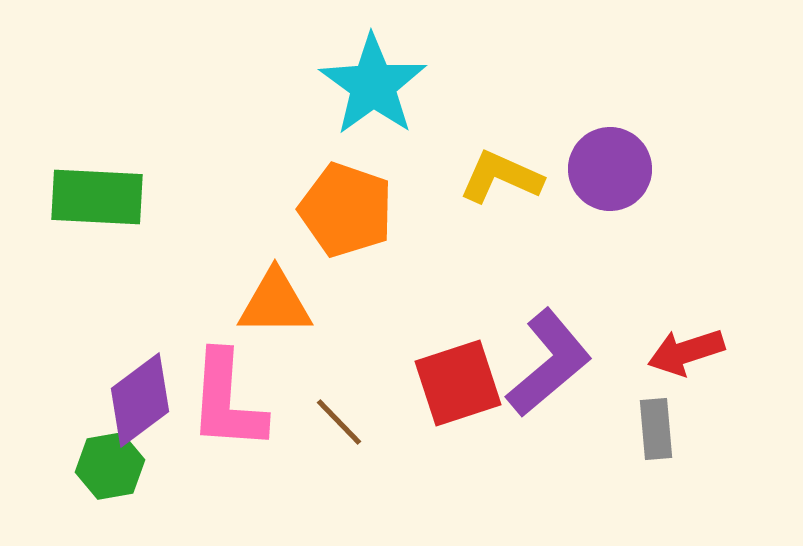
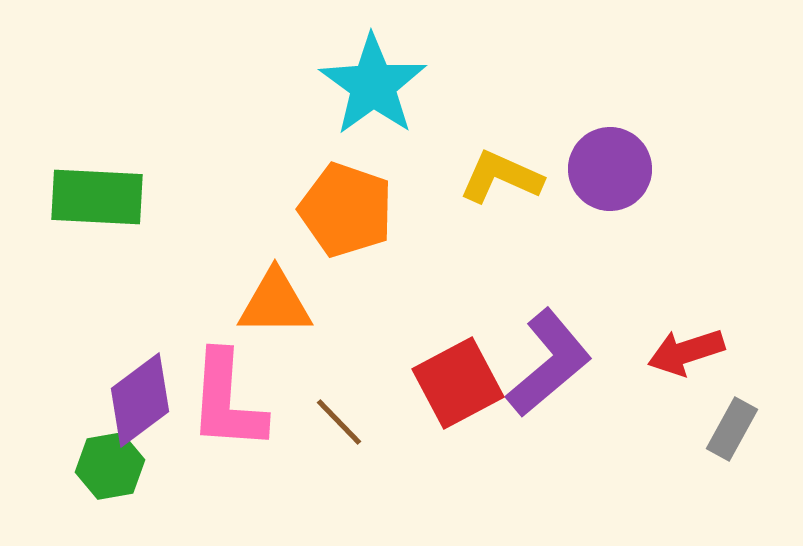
red square: rotated 10 degrees counterclockwise
gray rectangle: moved 76 px right; rotated 34 degrees clockwise
